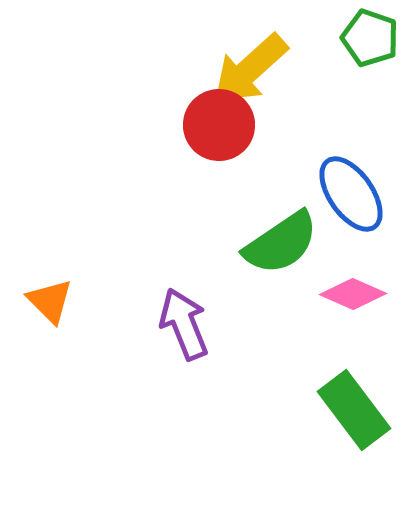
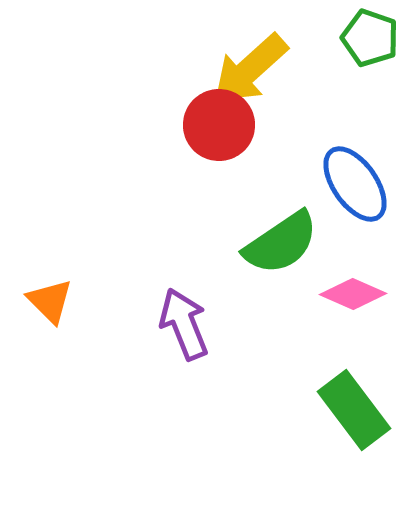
blue ellipse: moved 4 px right, 10 px up
